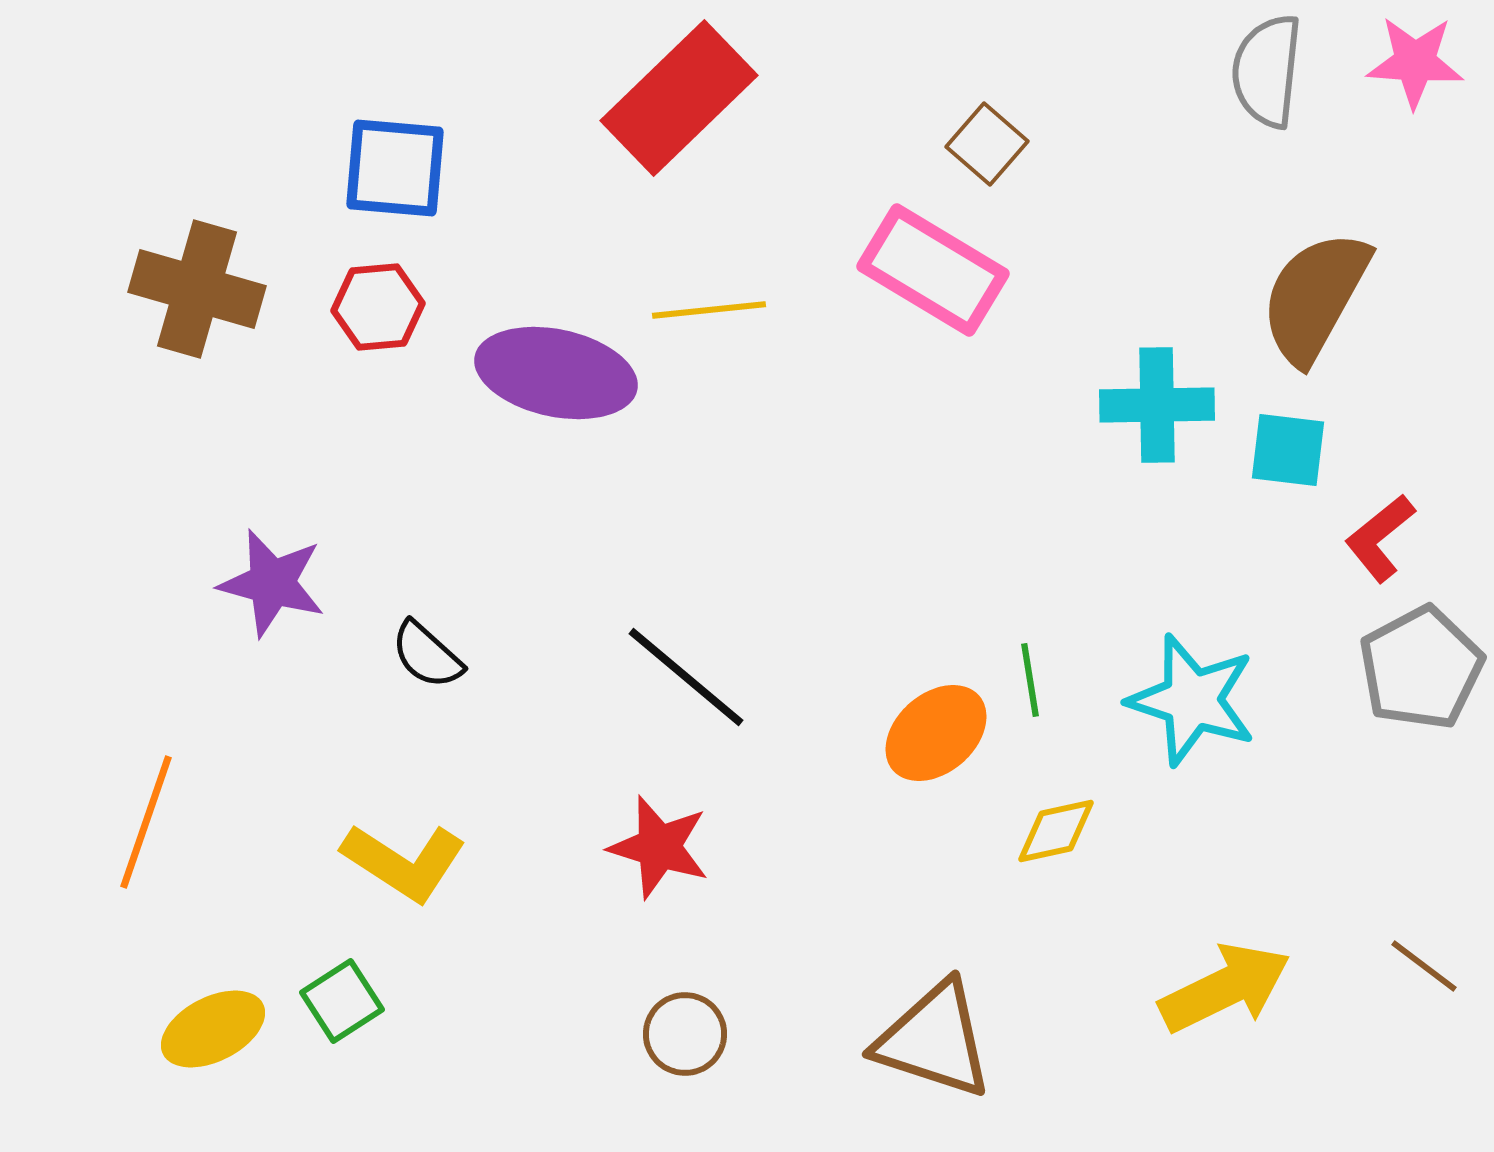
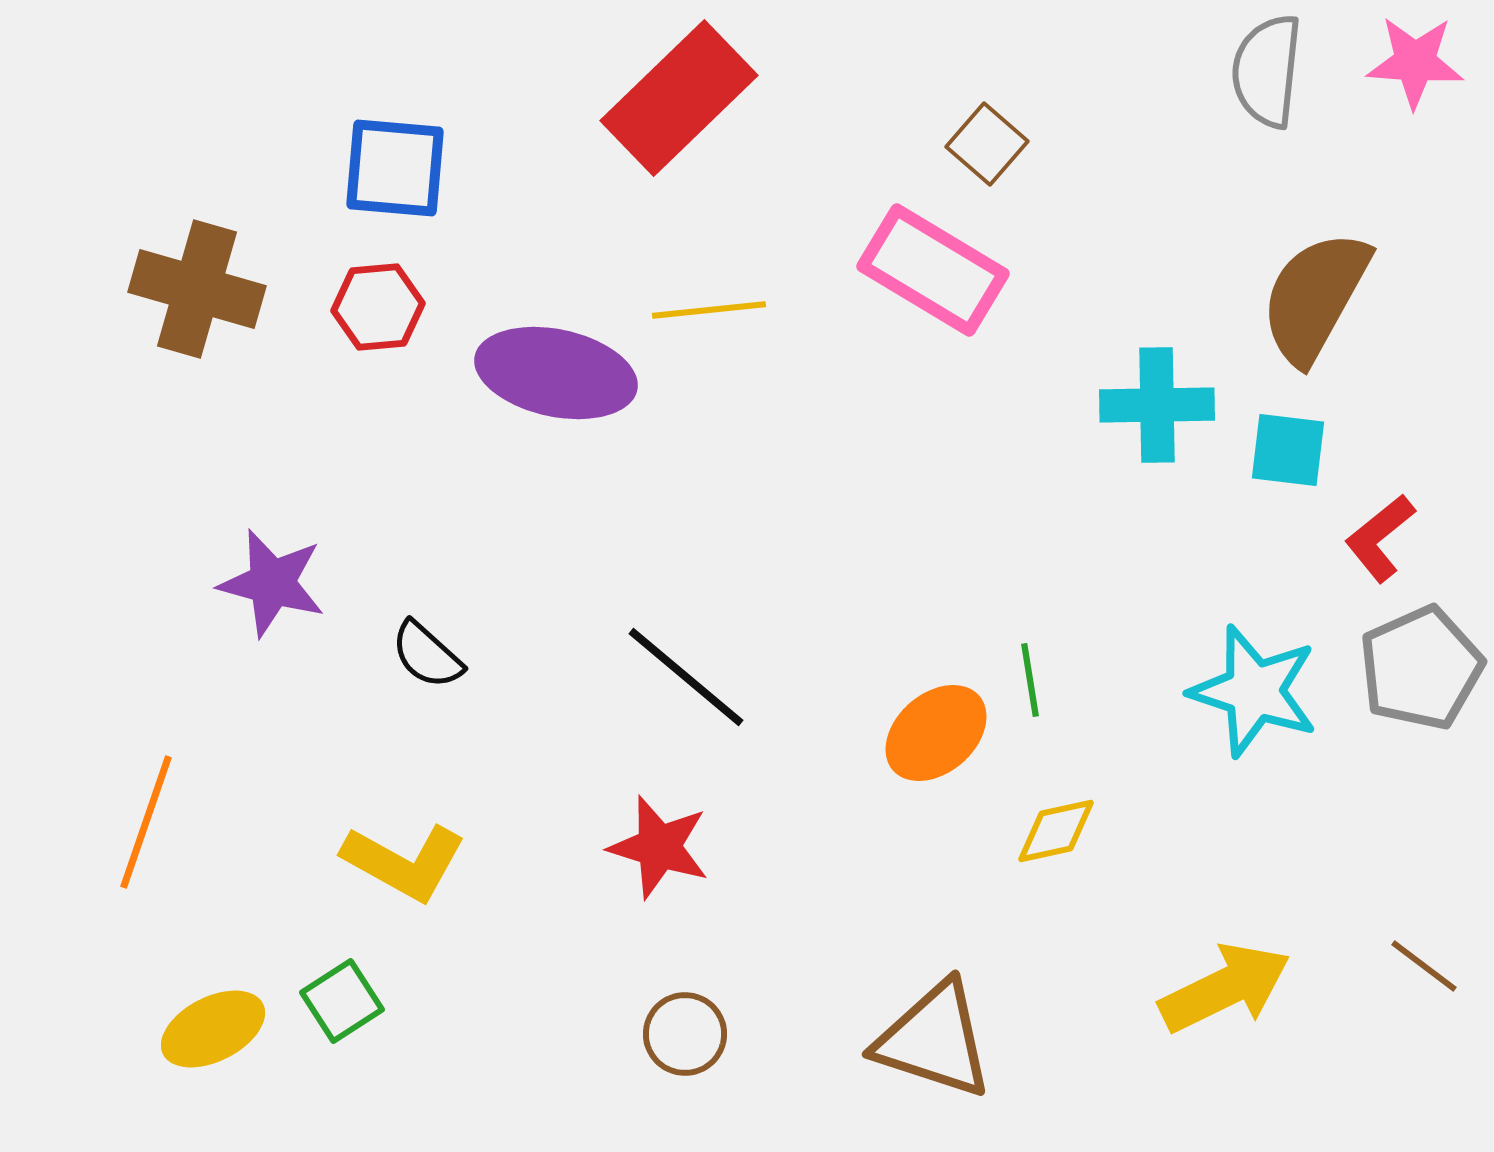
gray pentagon: rotated 4 degrees clockwise
cyan star: moved 62 px right, 9 px up
yellow L-shape: rotated 4 degrees counterclockwise
